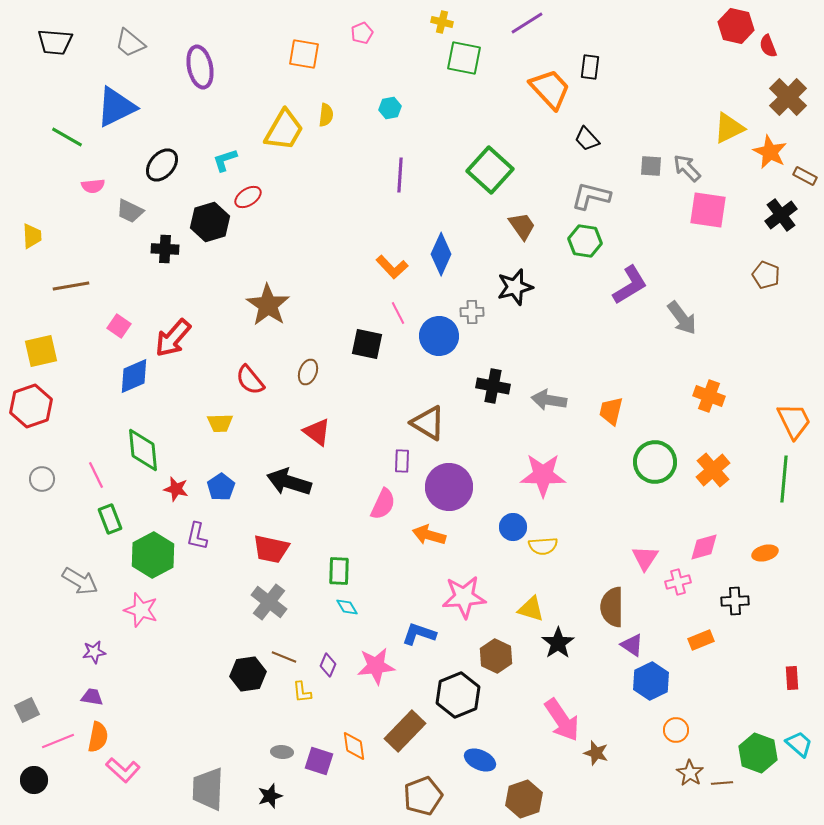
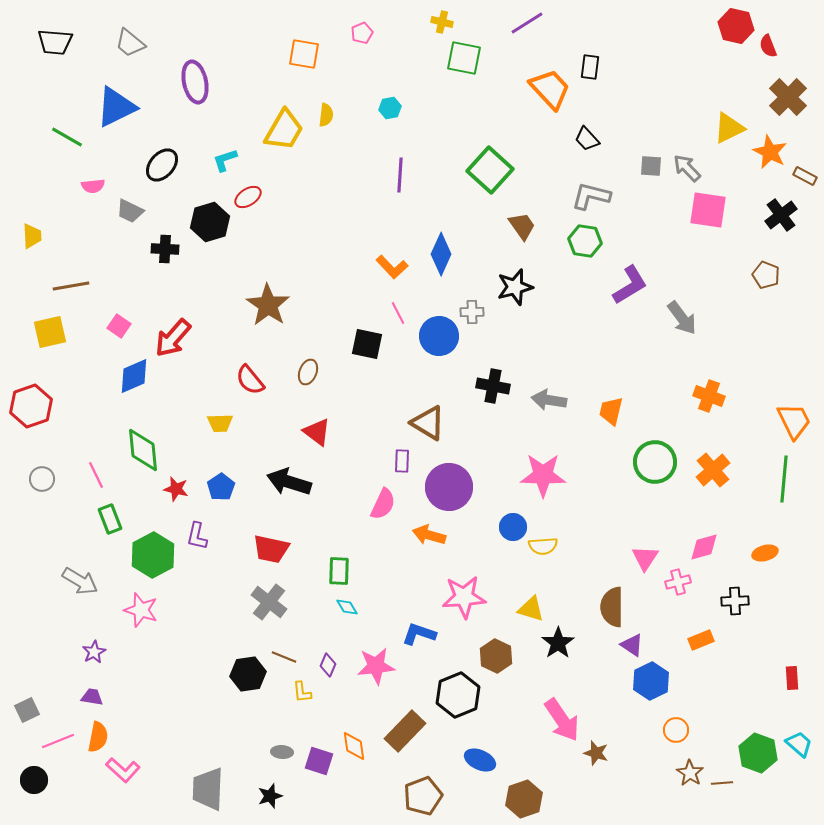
purple ellipse at (200, 67): moved 5 px left, 15 px down
yellow square at (41, 351): moved 9 px right, 19 px up
purple star at (94, 652): rotated 20 degrees counterclockwise
